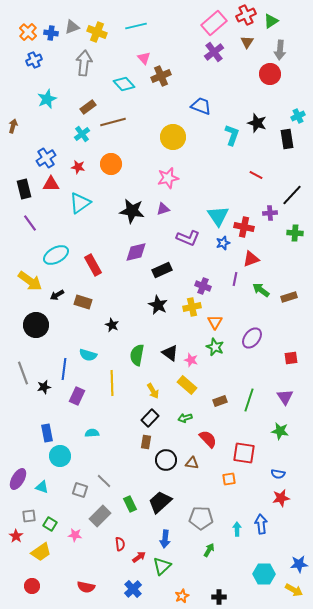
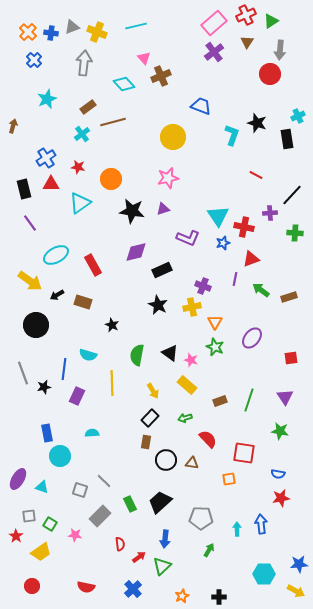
blue cross at (34, 60): rotated 21 degrees counterclockwise
orange circle at (111, 164): moved 15 px down
yellow arrow at (294, 590): moved 2 px right, 1 px down
